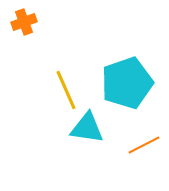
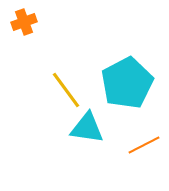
cyan pentagon: rotated 9 degrees counterclockwise
yellow line: rotated 12 degrees counterclockwise
